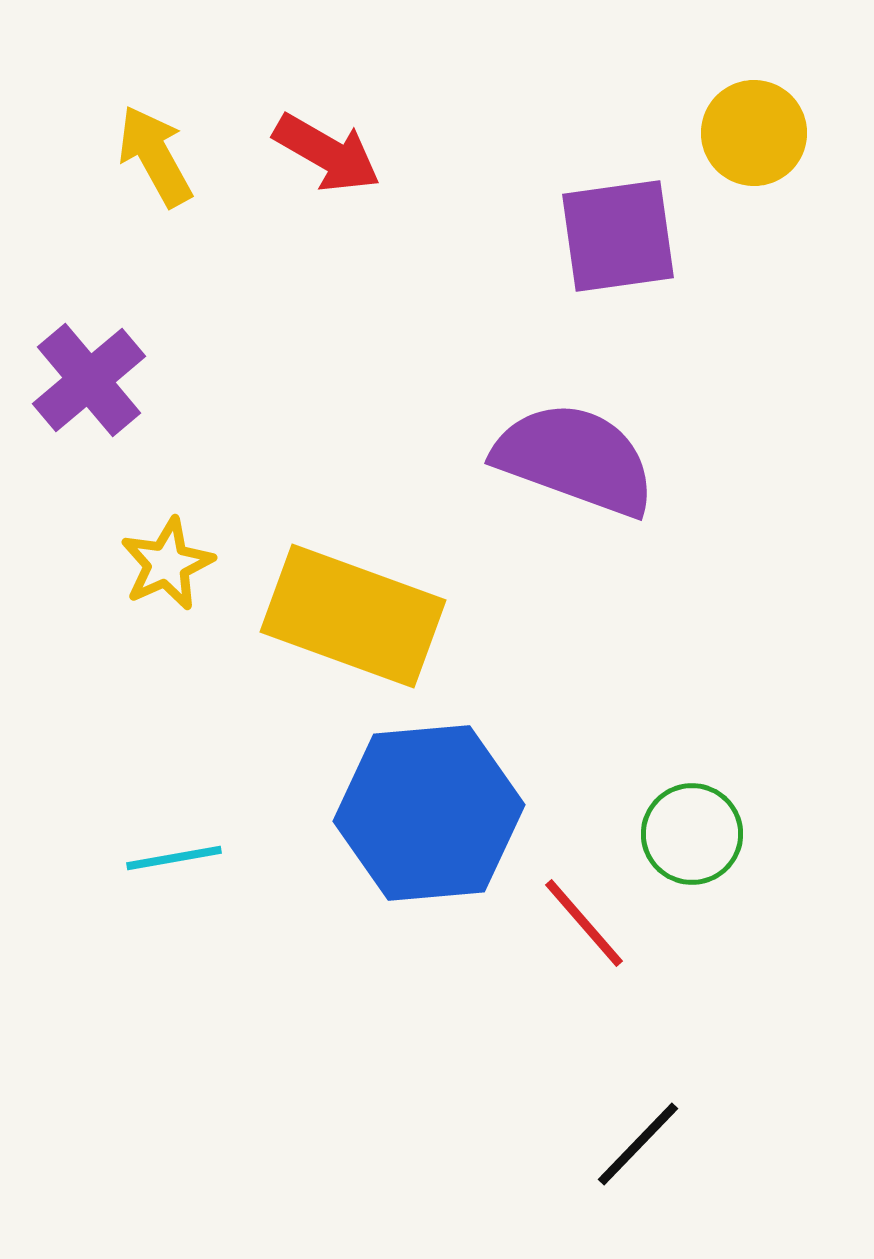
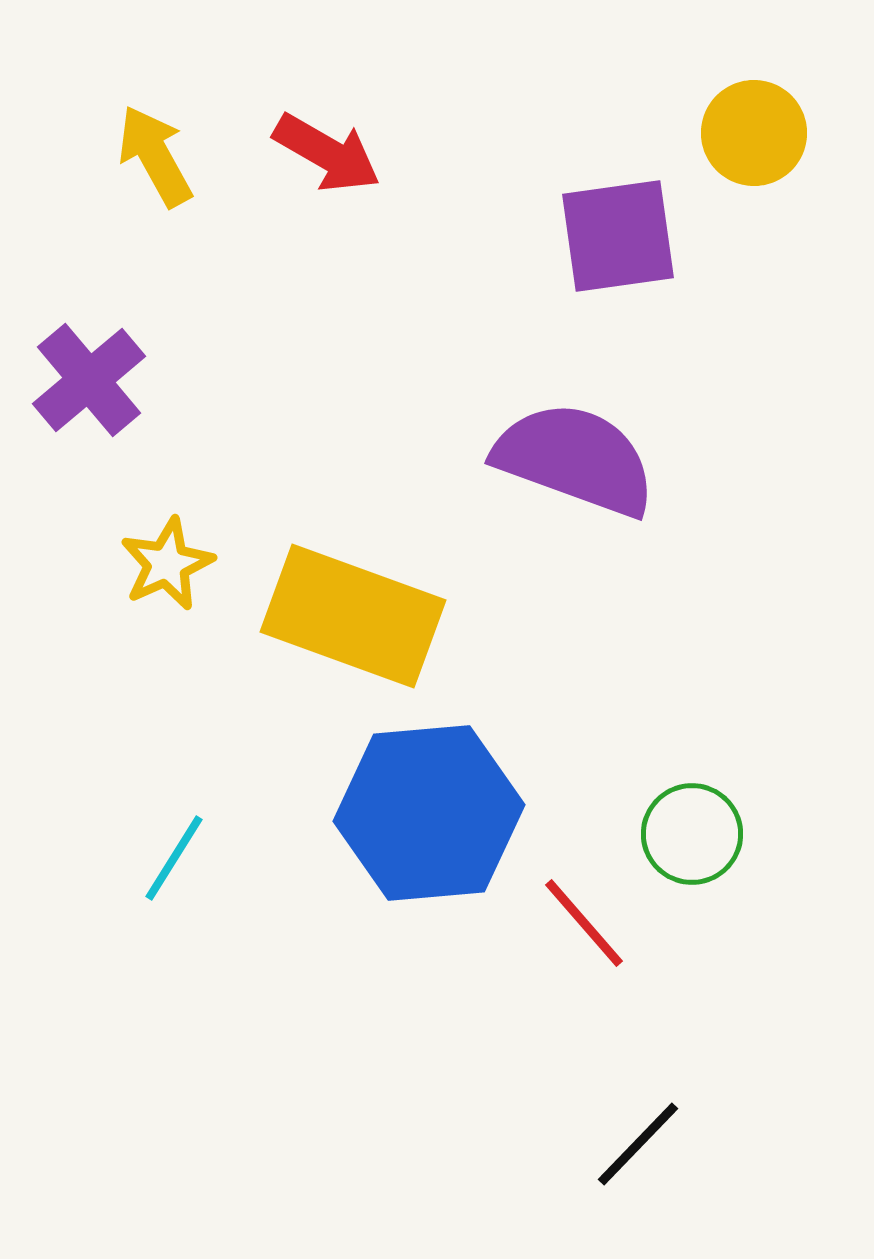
cyan line: rotated 48 degrees counterclockwise
